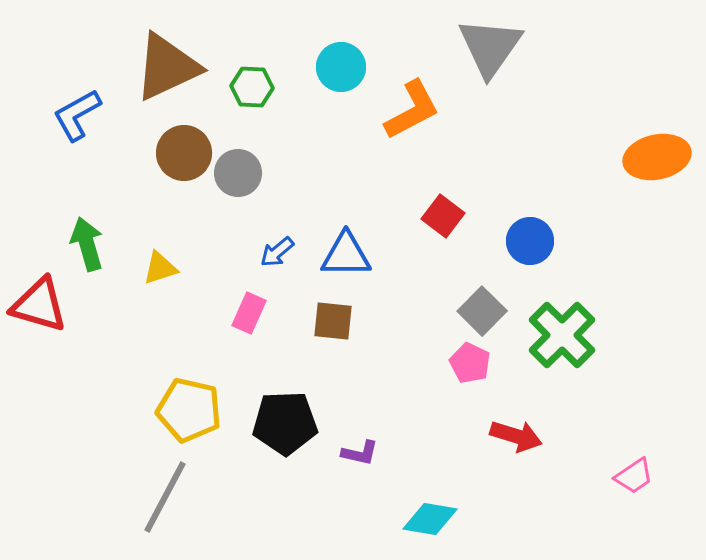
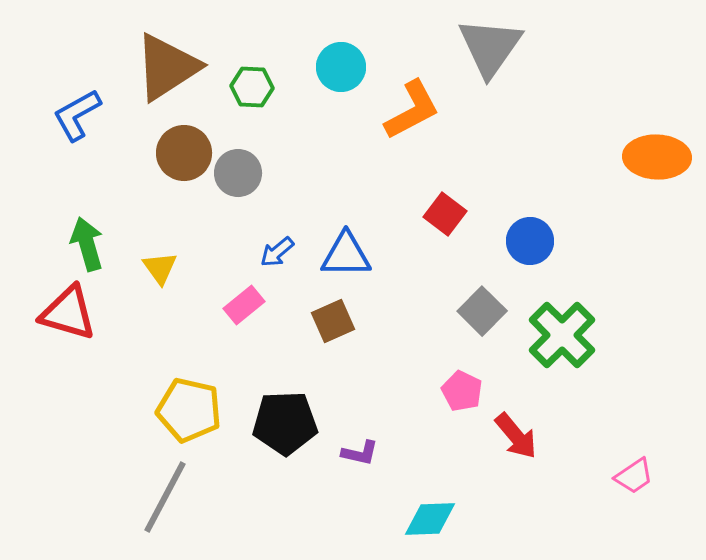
brown triangle: rotated 8 degrees counterclockwise
orange ellipse: rotated 14 degrees clockwise
red square: moved 2 px right, 2 px up
yellow triangle: rotated 48 degrees counterclockwise
red triangle: moved 29 px right, 8 px down
pink rectangle: moved 5 px left, 8 px up; rotated 27 degrees clockwise
brown square: rotated 30 degrees counterclockwise
pink pentagon: moved 8 px left, 28 px down
red arrow: rotated 33 degrees clockwise
cyan diamond: rotated 12 degrees counterclockwise
